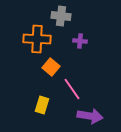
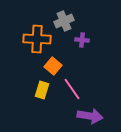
gray cross: moved 3 px right, 5 px down; rotated 30 degrees counterclockwise
purple cross: moved 2 px right, 1 px up
orange square: moved 2 px right, 1 px up
yellow rectangle: moved 15 px up
